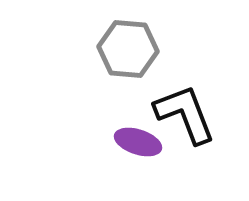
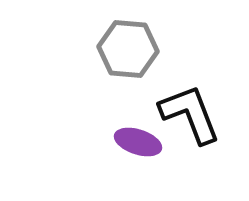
black L-shape: moved 5 px right
